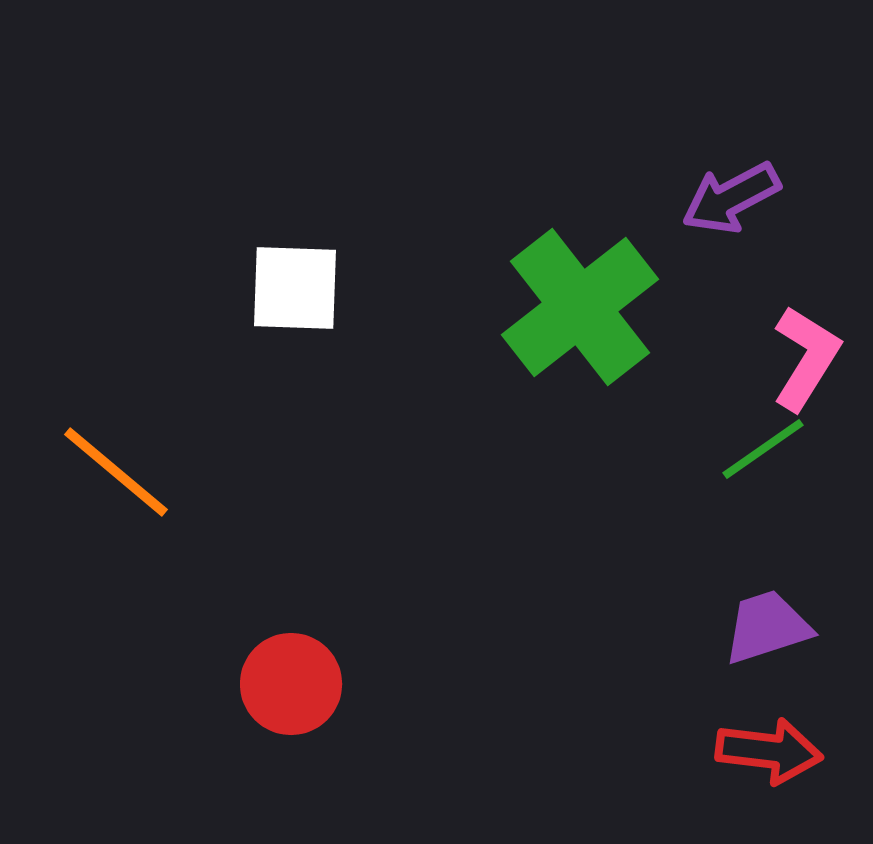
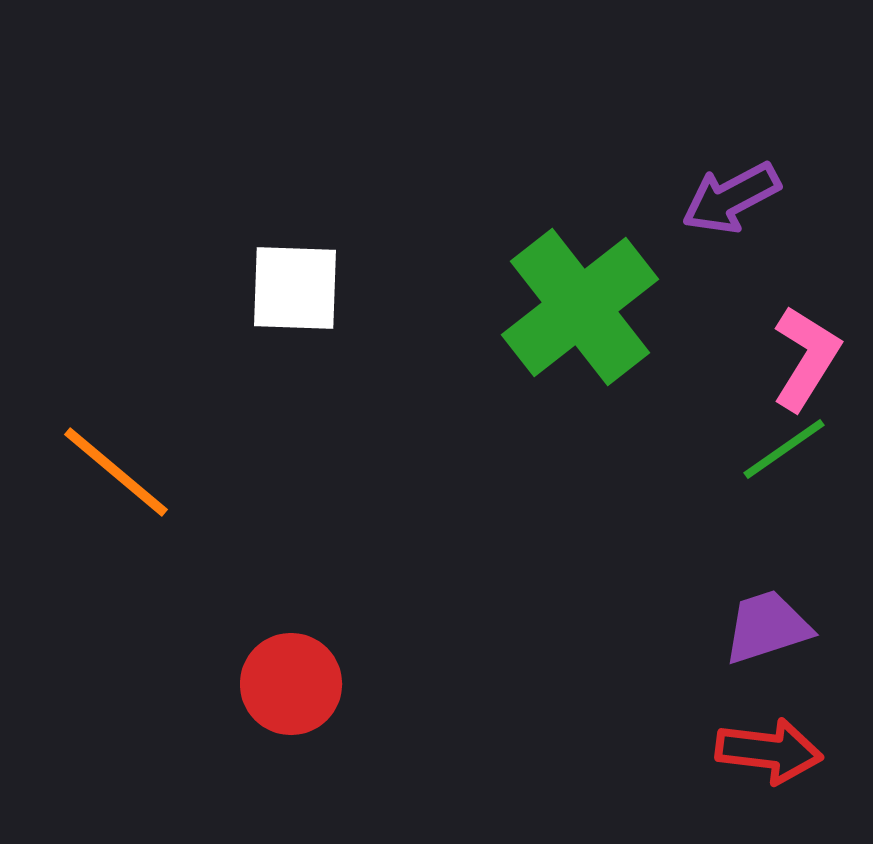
green line: moved 21 px right
